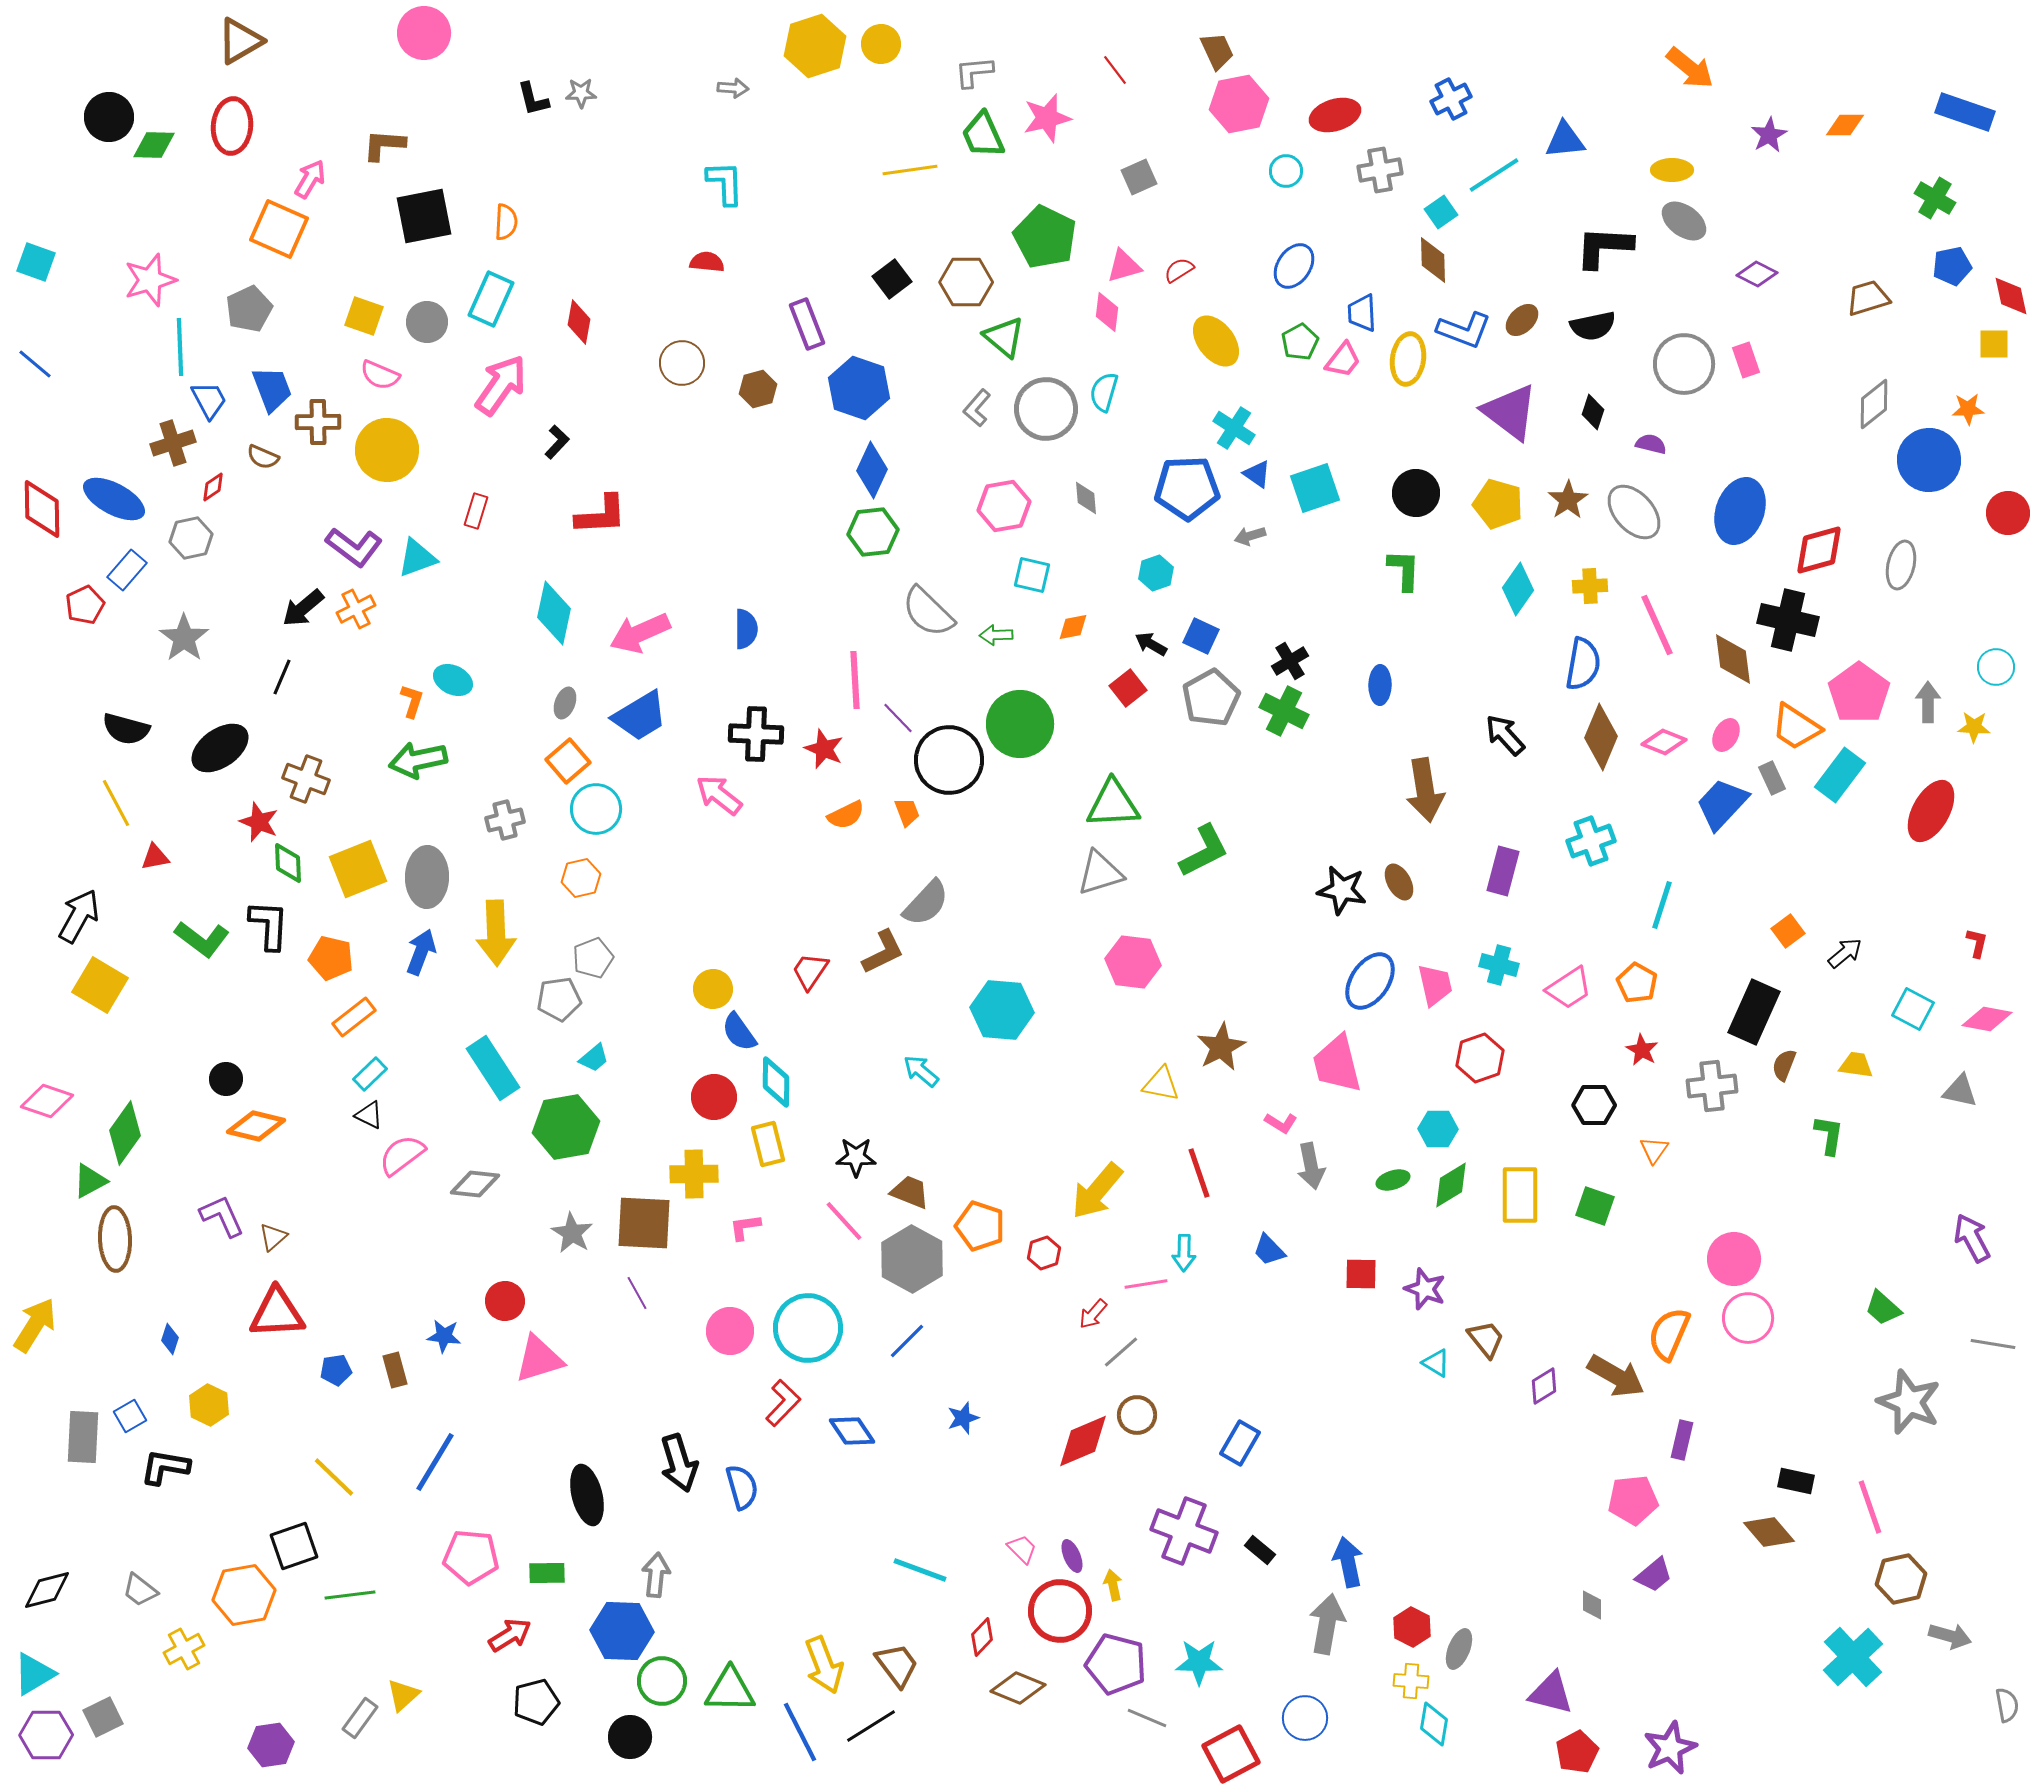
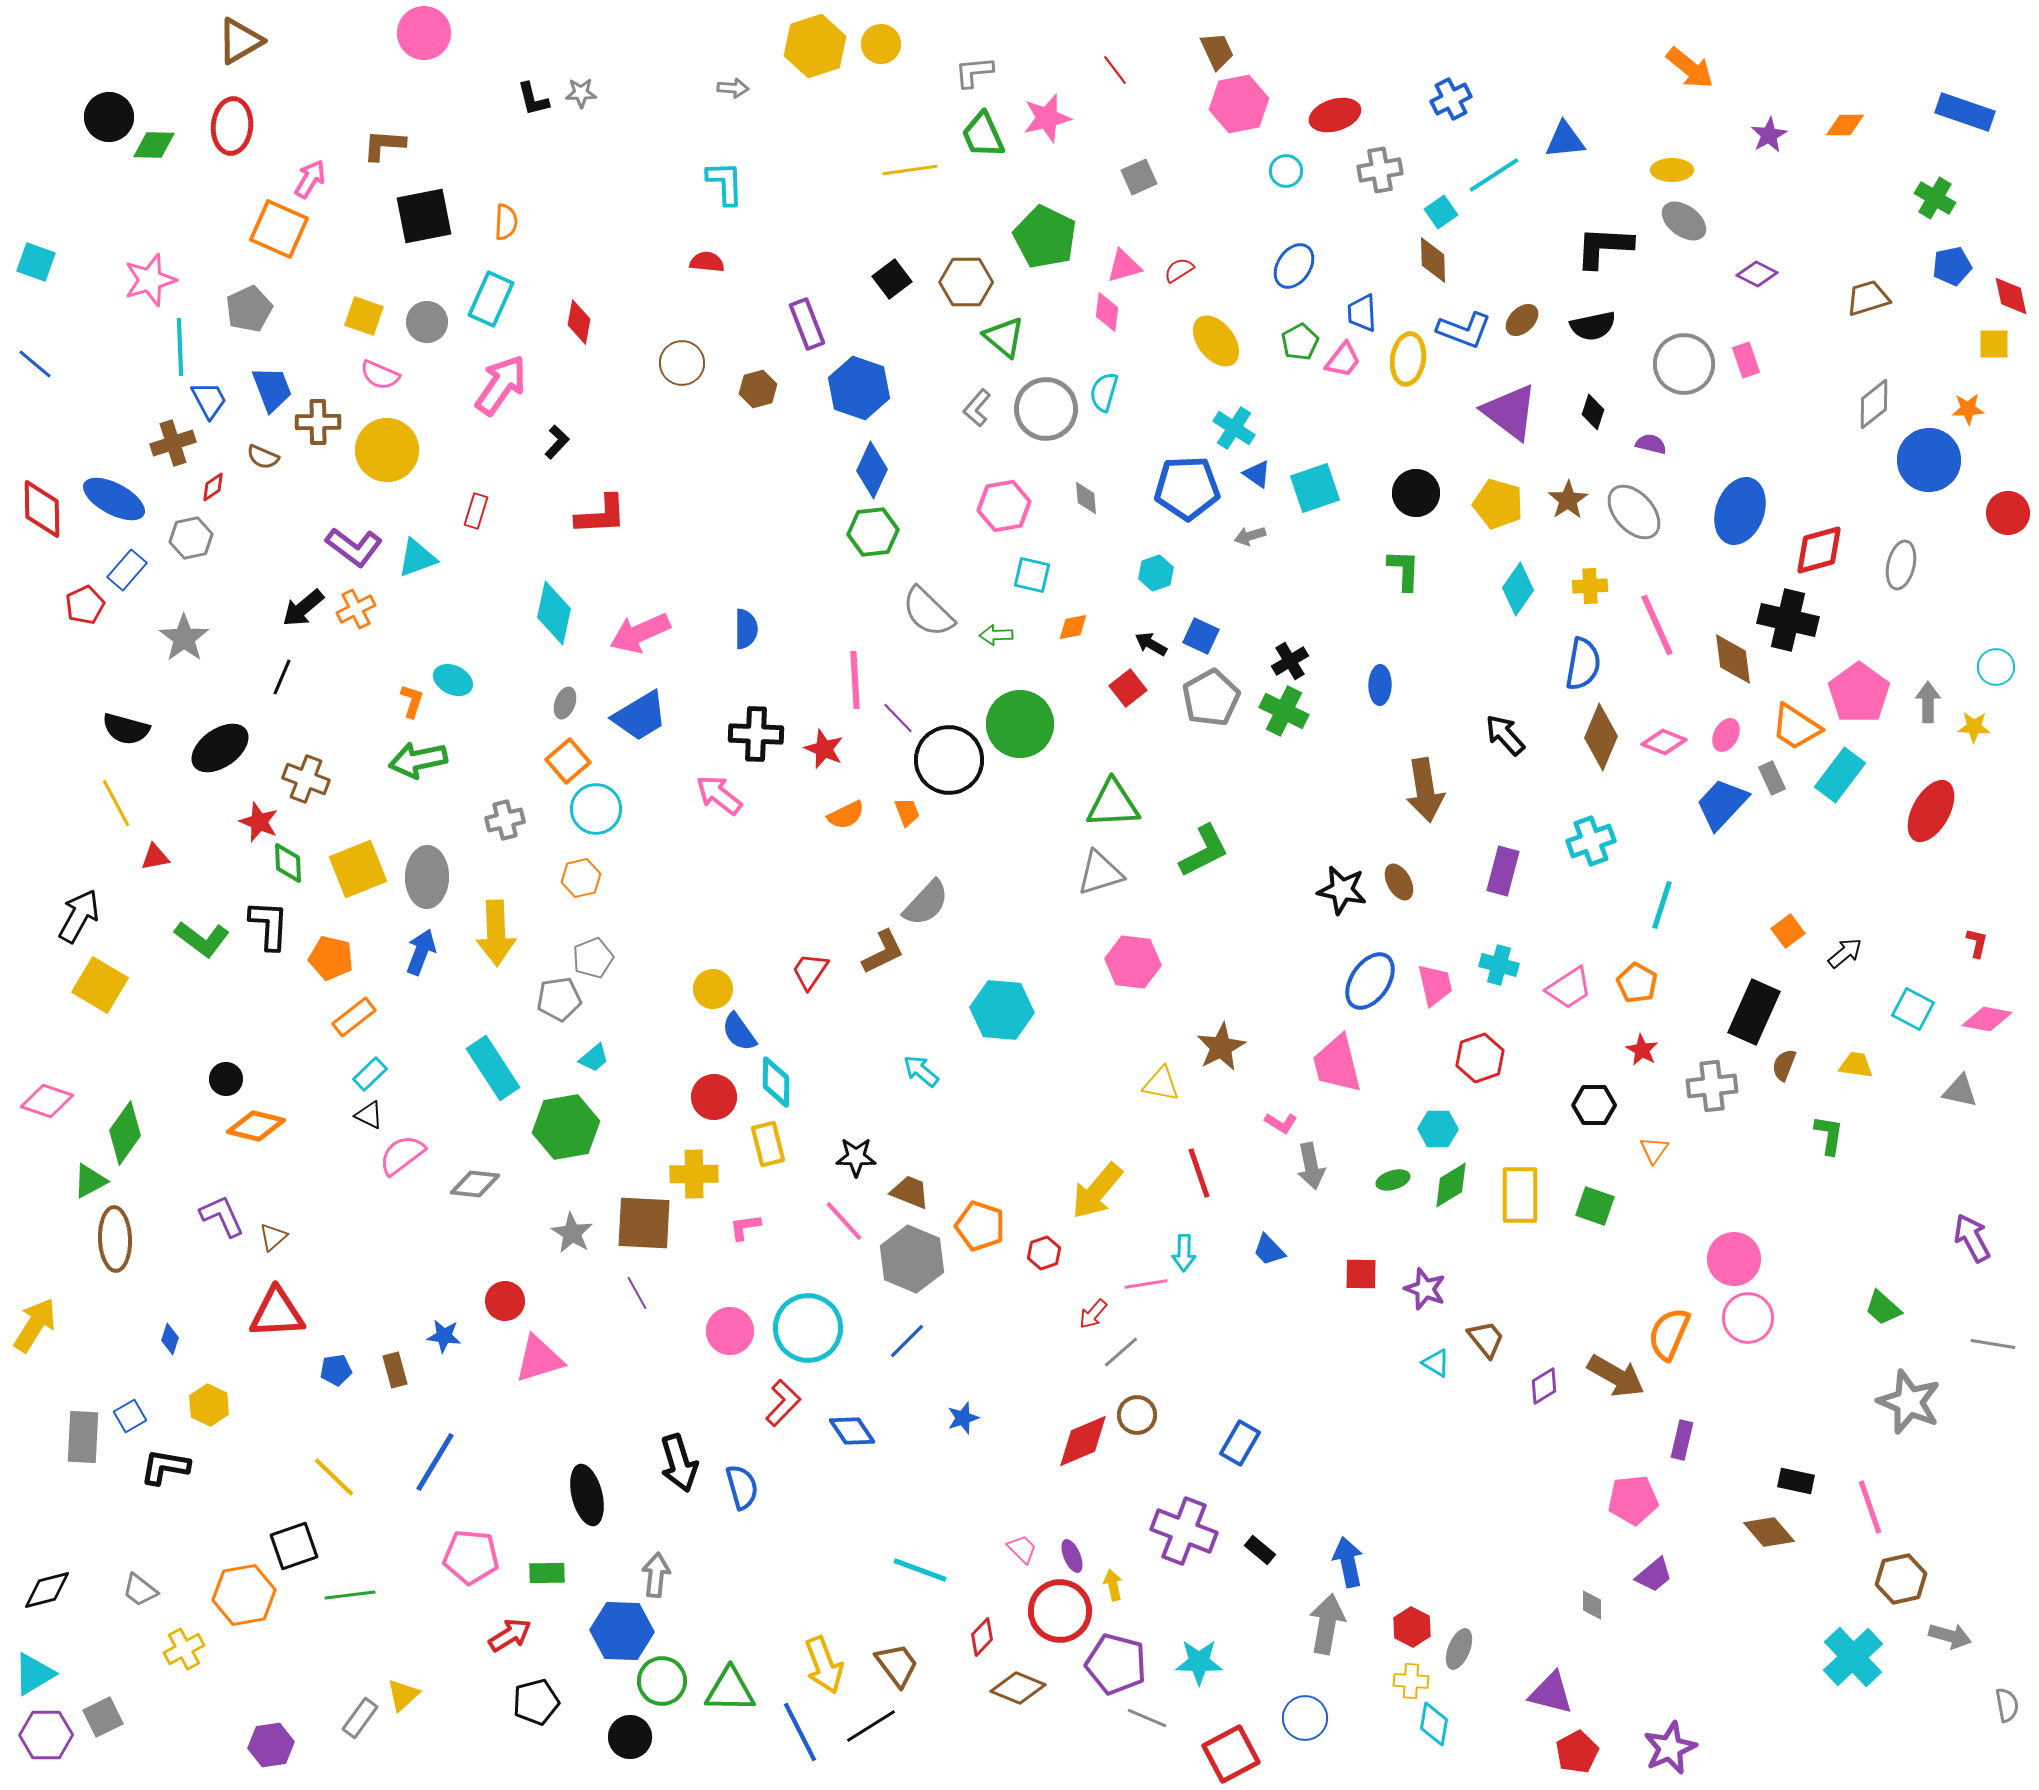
gray hexagon at (912, 1259): rotated 6 degrees counterclockwise
